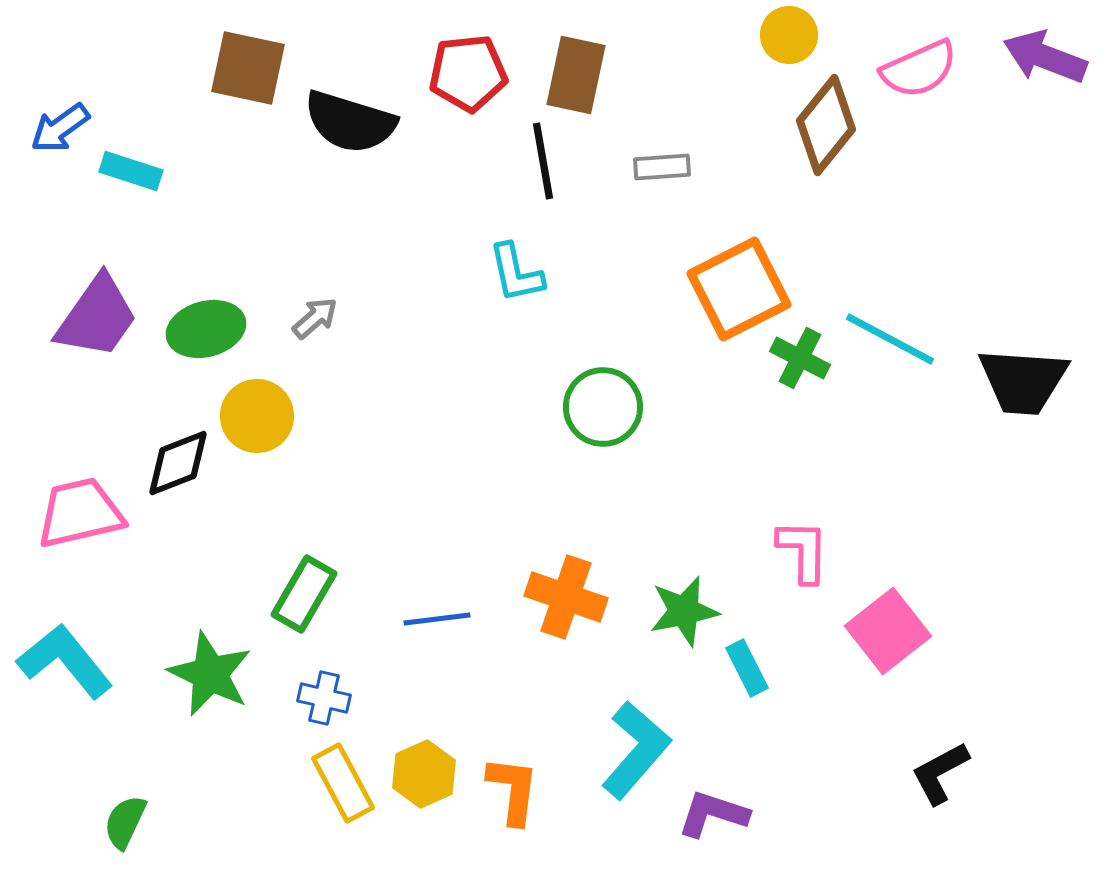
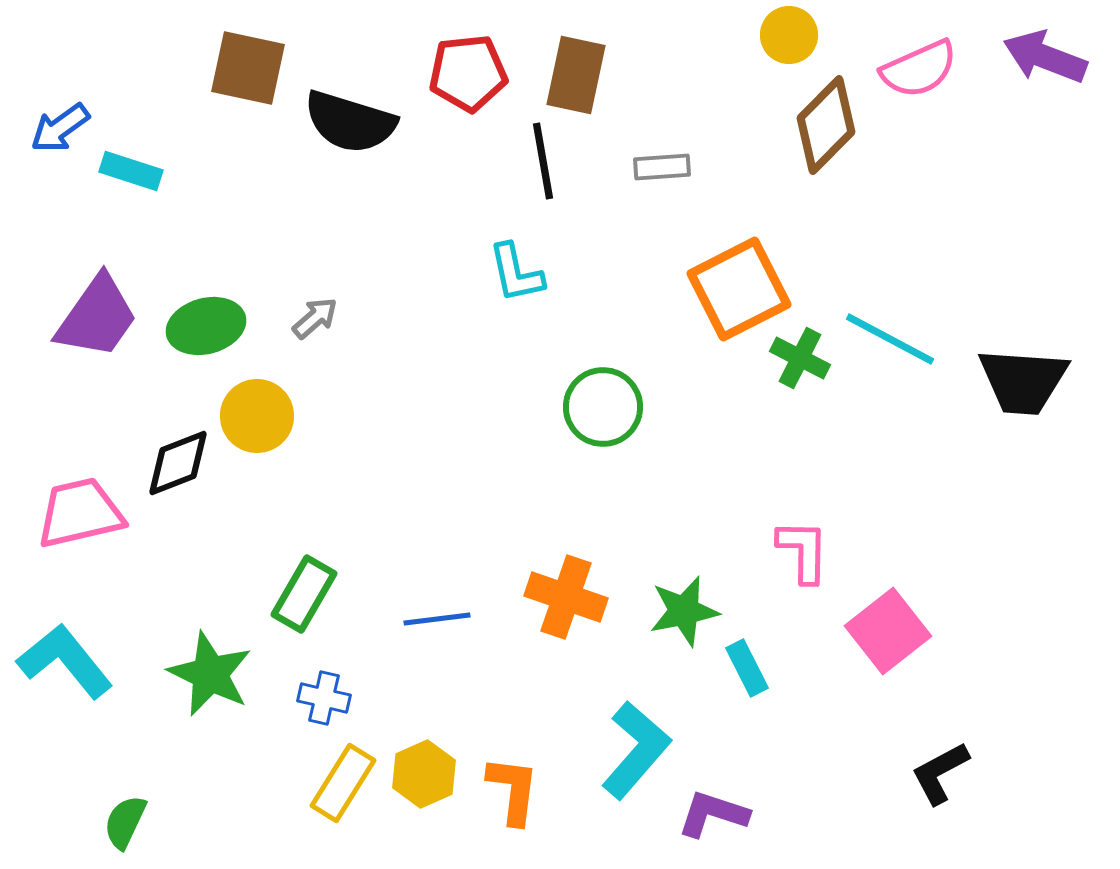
brown diamond at (826, 125): rotated 6 degrees clockwise
green ellipse at (206, 329): moved 3 px up
yellow rectangle at (343, 783): rotated 60 degrees clockwise
